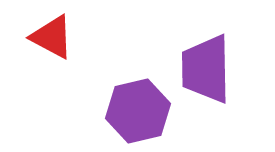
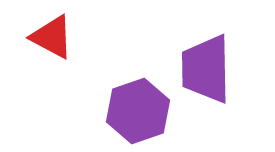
purple hexagon: rotated 6 degrees counterclockwise
